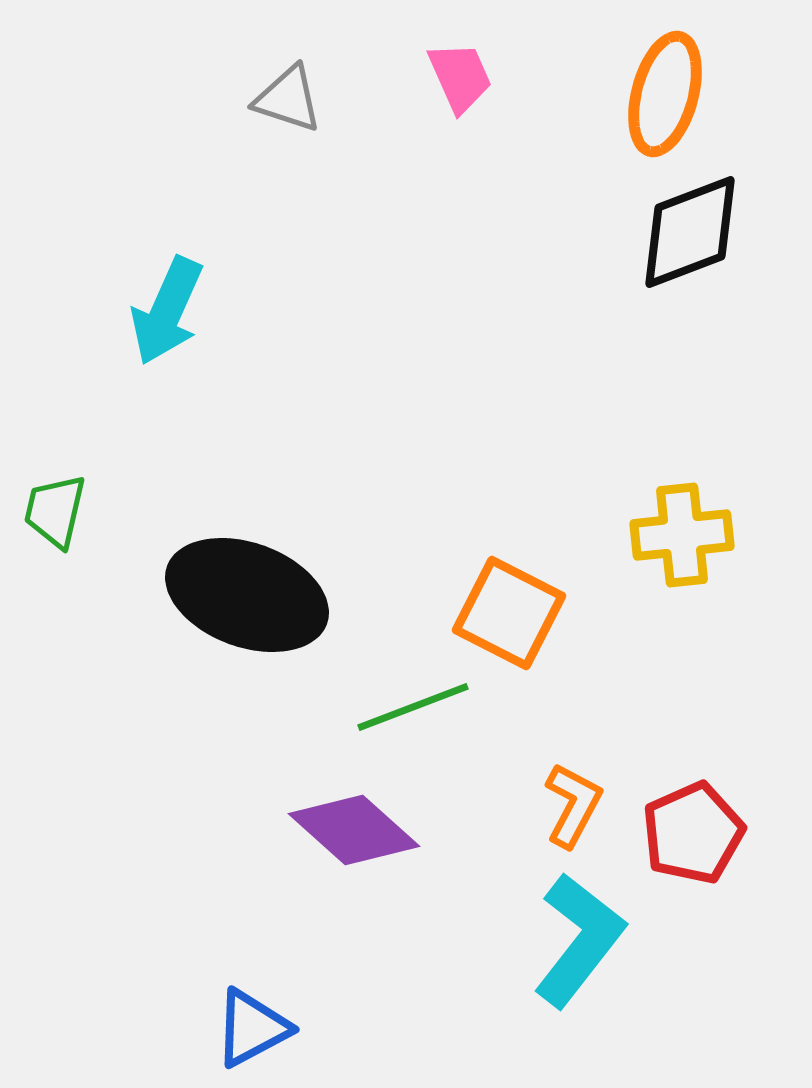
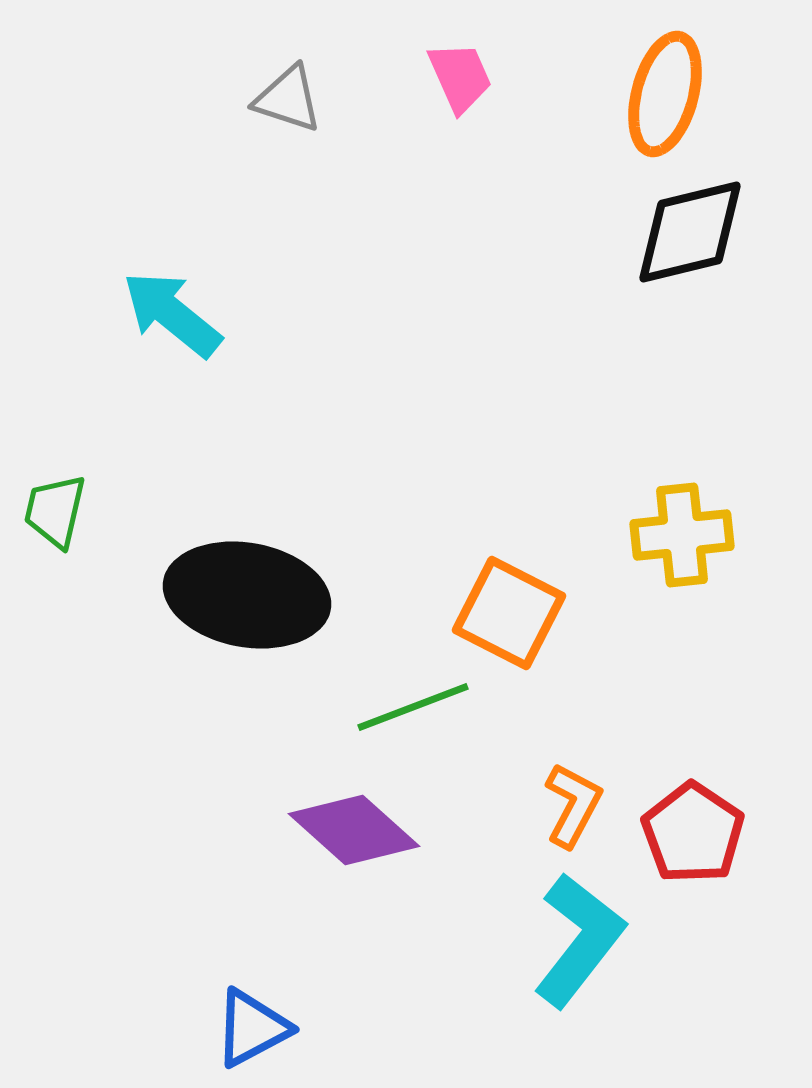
black diamond: rotated 7 degrees clockwise
cyan arrow: moved 5 px right, 3 px down; rotated 105 degrees clockwise
black ellipse: rotated 10 degrees counterclockwise
red pentagon: rotated 14 degrees counterclockwise
